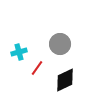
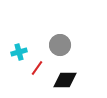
gray circle: moved 1 px down
black diamond: rotated 25 degrees clockwise
